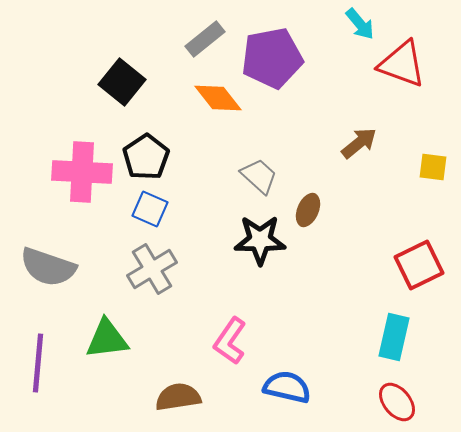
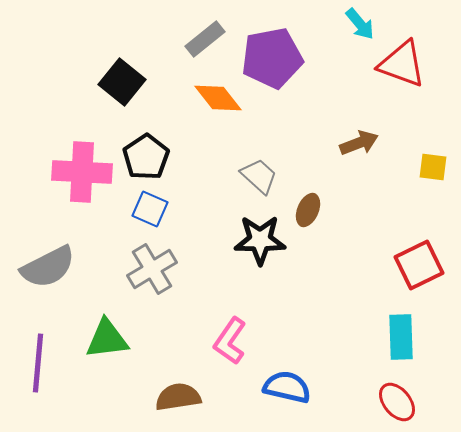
brown arrow: rotated 18 degrees clockwise
gray semicircle: rotated 46 degrees counterclockwise
cyan rectangle: moved 7 px right; rotated 15 degrees counterclockwise
